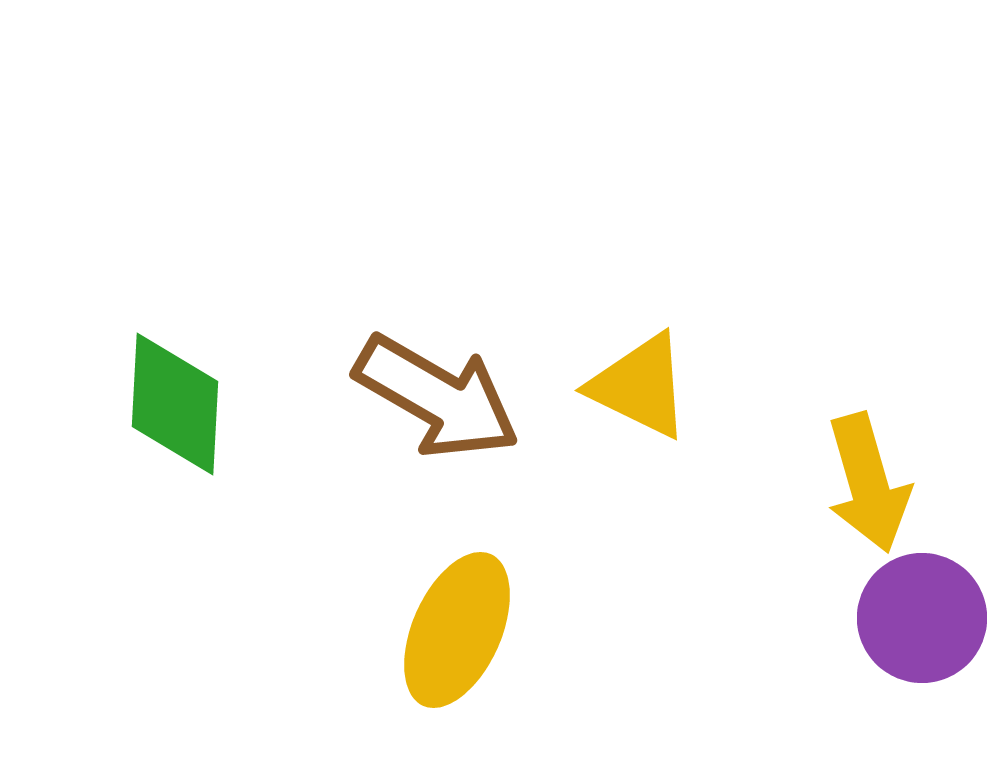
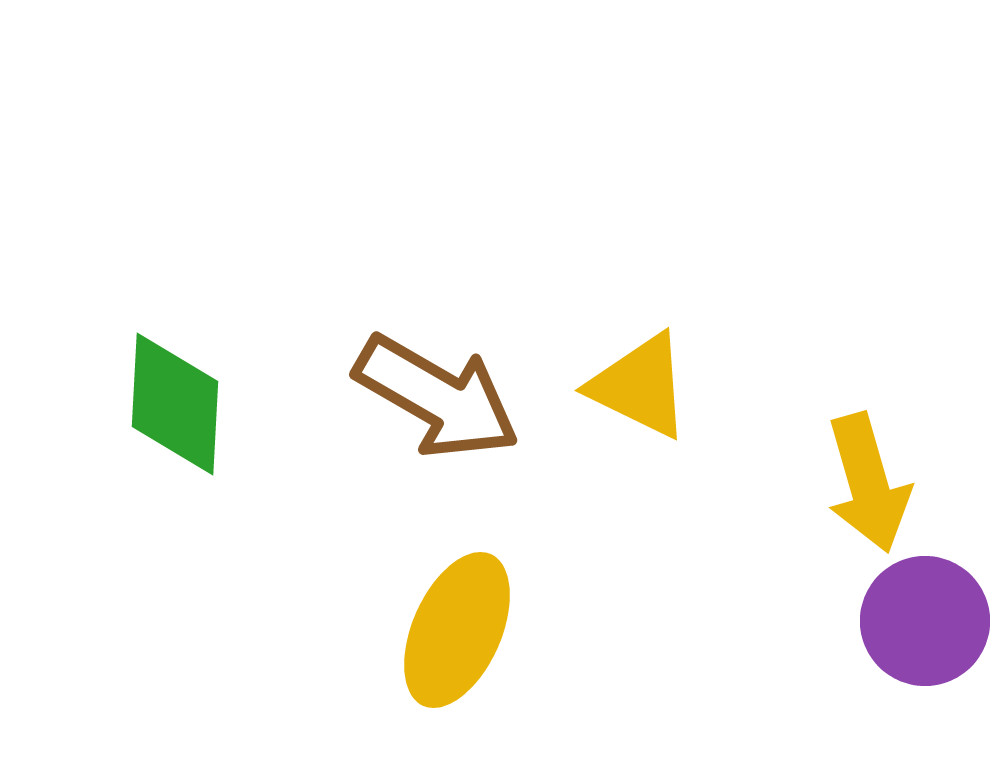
purple circle: moved 3 px right, 3 px down
